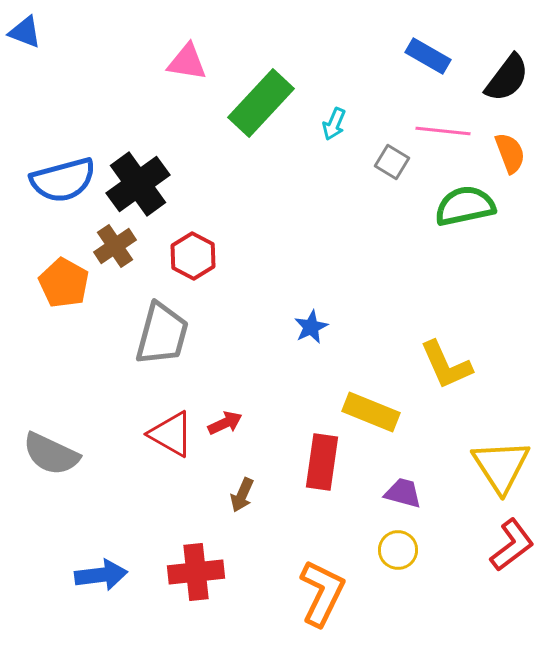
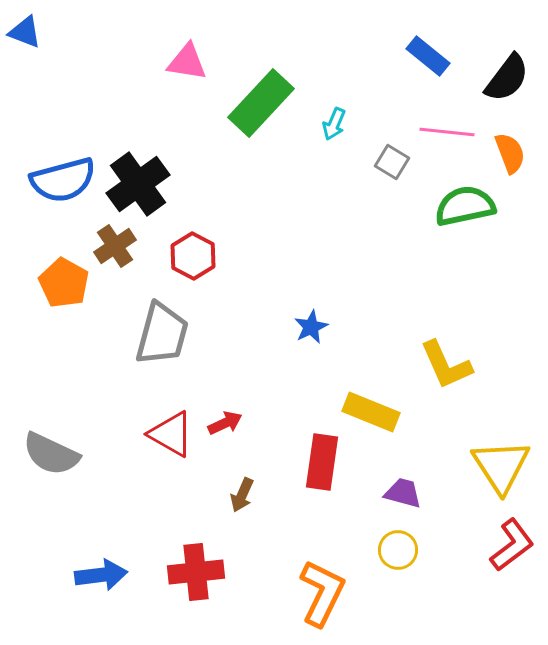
blue rectangle: rotated 9 degrees clockwise
pink line: moved 4 px right, 1 px down
